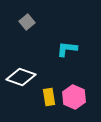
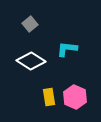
gray square: moved 3 px right, 2 px down
white diamond: moved 10 px right, 16 px up; rotated 12 degrees clockwise
pink hexagon: moved 1 px right
